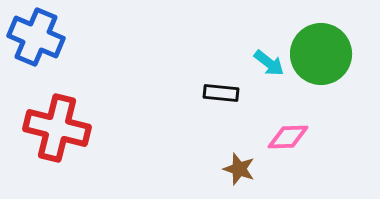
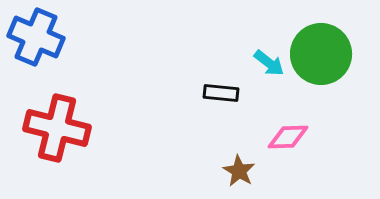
brown star: moved 2 px down; rotated 12 degrees clockwise
